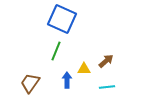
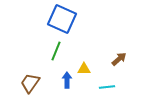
brown arrow: moved 13 px right, 2 px up
